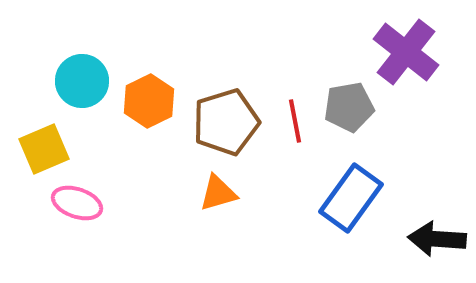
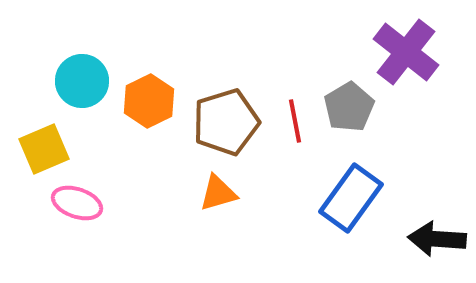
gray pentagon: rotated 21 degrees counterclockwise
